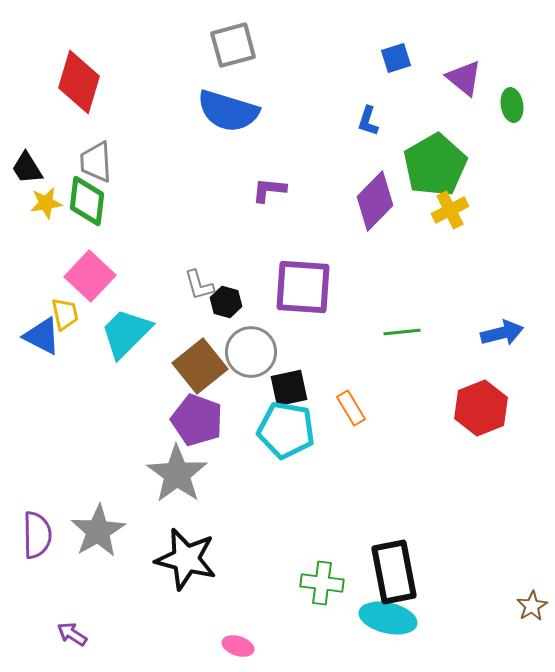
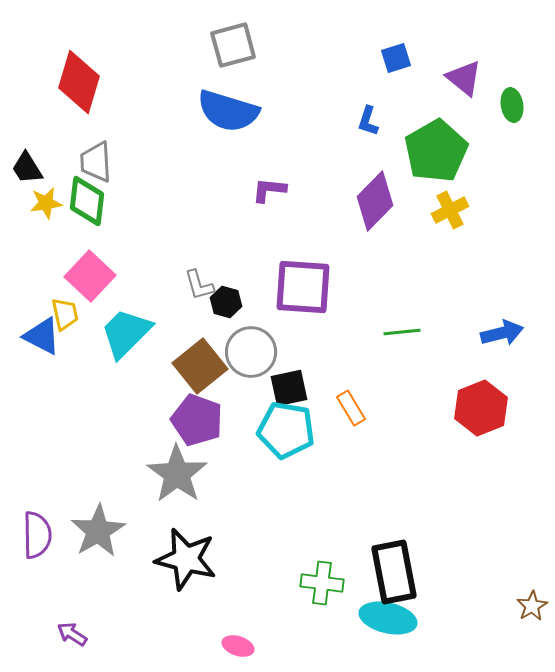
green pentagon at (435, 165): moved 1 px right, 14 px up
